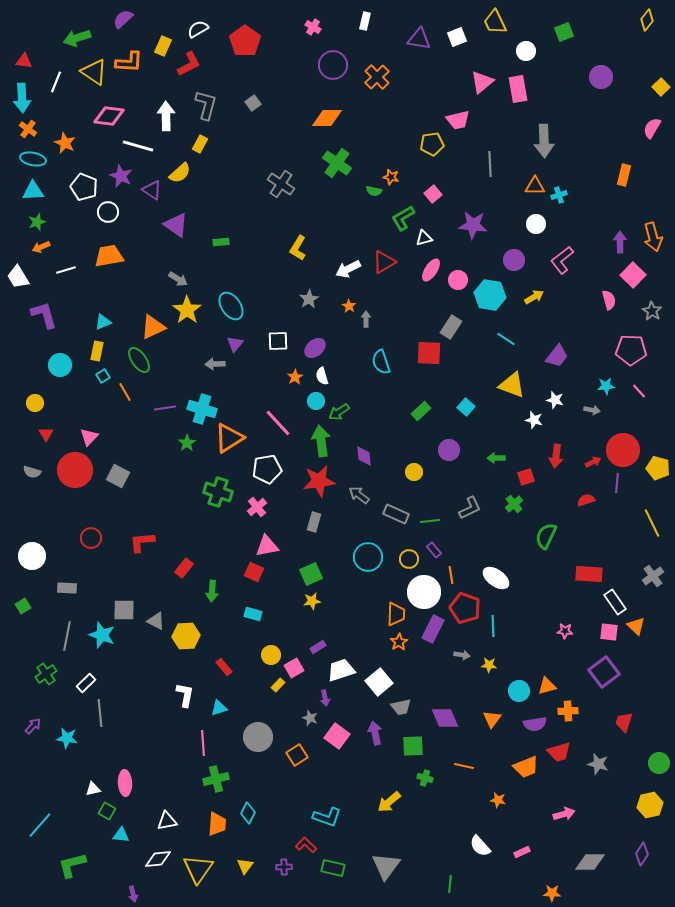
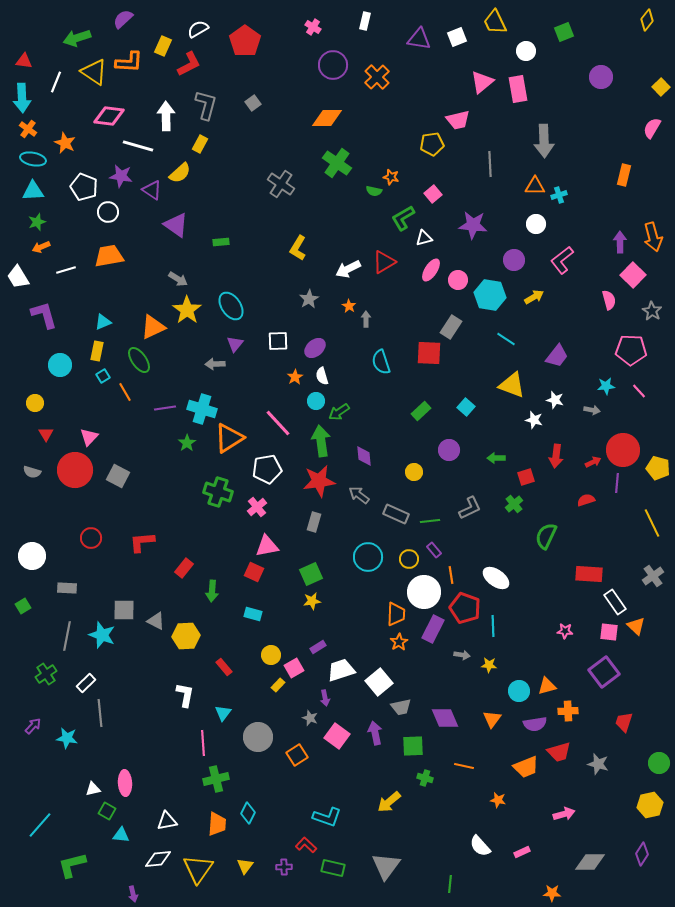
purple star at (121, 176): rotated 15 degrees counterclockwise
cyan triangle at (219, 708): moved 4 px right, 5 px down; rotated 36 degrees counterclockwise
